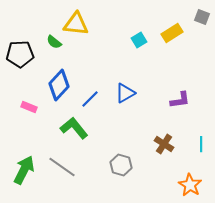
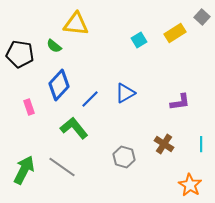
gray square: rotated 21 degrees clockwise
yellow rectangle: moved 3 px right
green semicircle: moved 4 px down
black pentagon: rotated 12 degrees clockwise
purple L-shape: moved 2 px down
pink rectangle: rotated 49 degrees clockwise
gray hexagon: moved 3 px right, 8 px up
